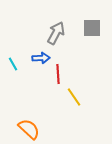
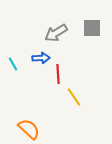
gray arrow: rotated 150 degrees counterclockwise
